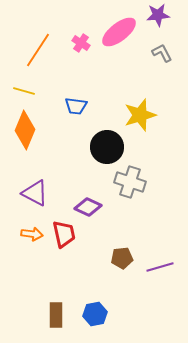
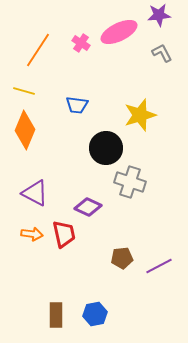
purple star: moved 1 px right
pink ellipse: rotated 12 degrees clockwise
blue trapezoid: moved 1 px right, 1 px up
black circle: moved 1 px left, 1 px down
purple line: moved 1 px left, 1 px up; rotated 12 degrees counterclockwise
